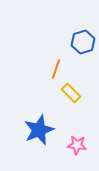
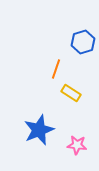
yellow rectangle: rotated 12 degrees counterclockwise
